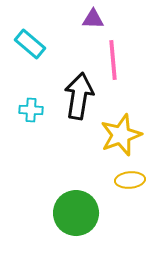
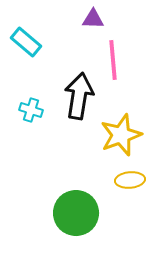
cyan rectangle: moved 4 px left, 2 px up
cyan cross: rotated 15 degrees clockwise
